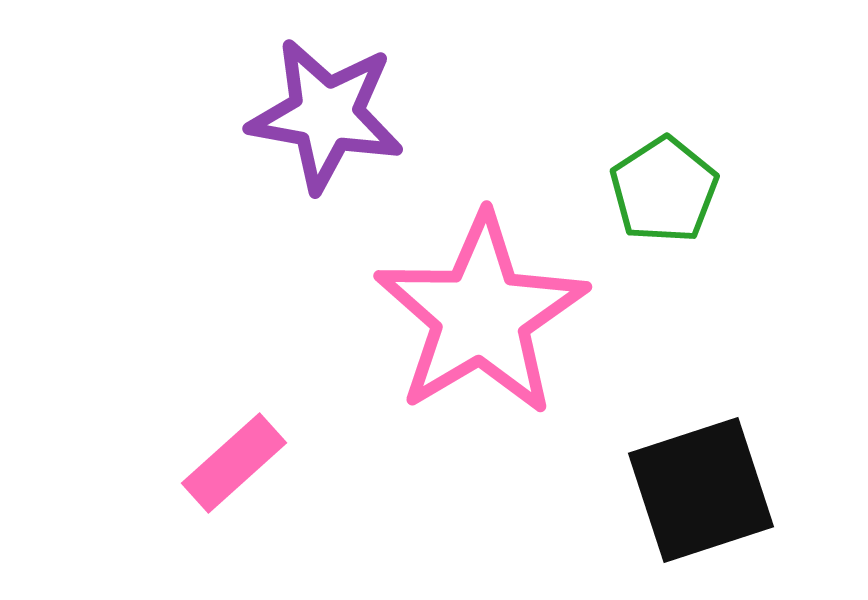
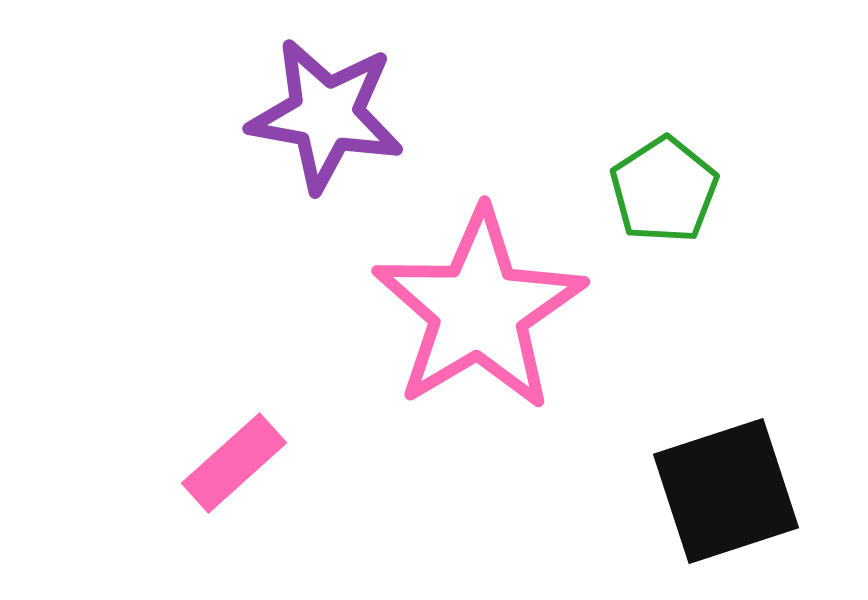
pink star: moved 2 px left, 5 px up
black square: moved 25 px right, 1 px down
